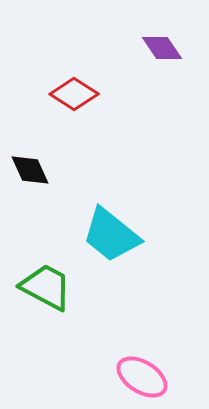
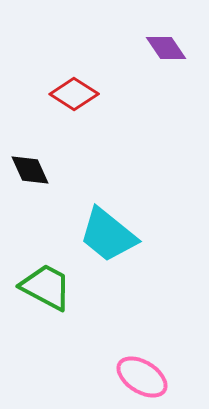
purple diamond: moved 4 px right
cyan trapezoid: moved 3 px left
